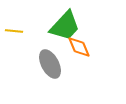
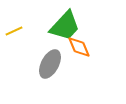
yellow line: rotated 30 degrees counterclockwise
gray ellipse: rotated 56 degrees clockwise
